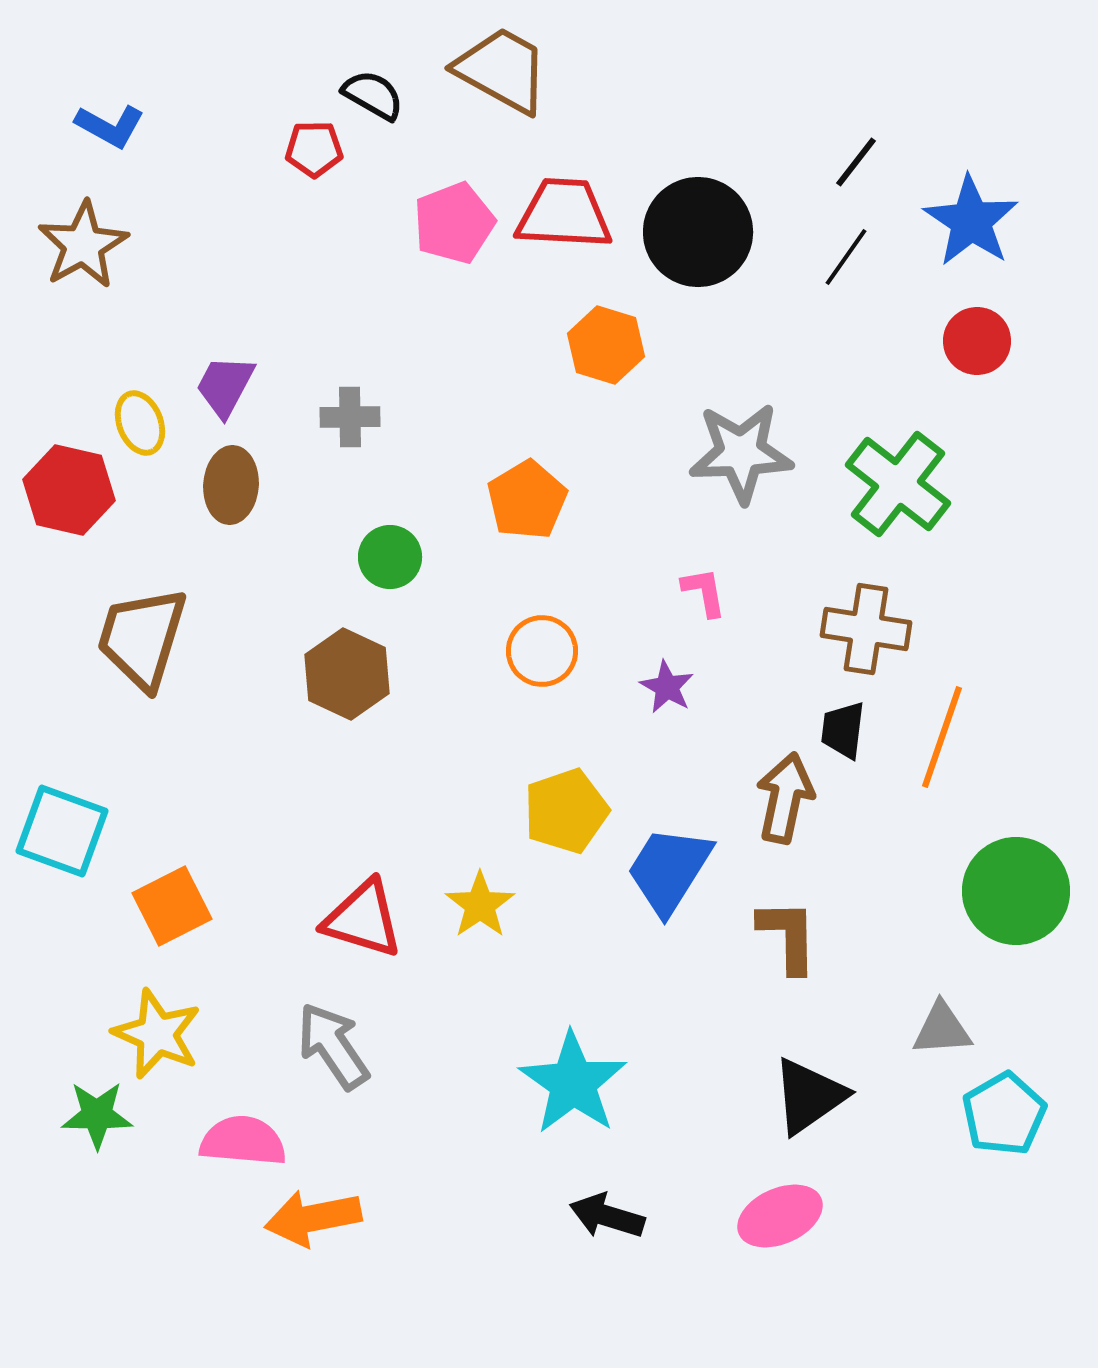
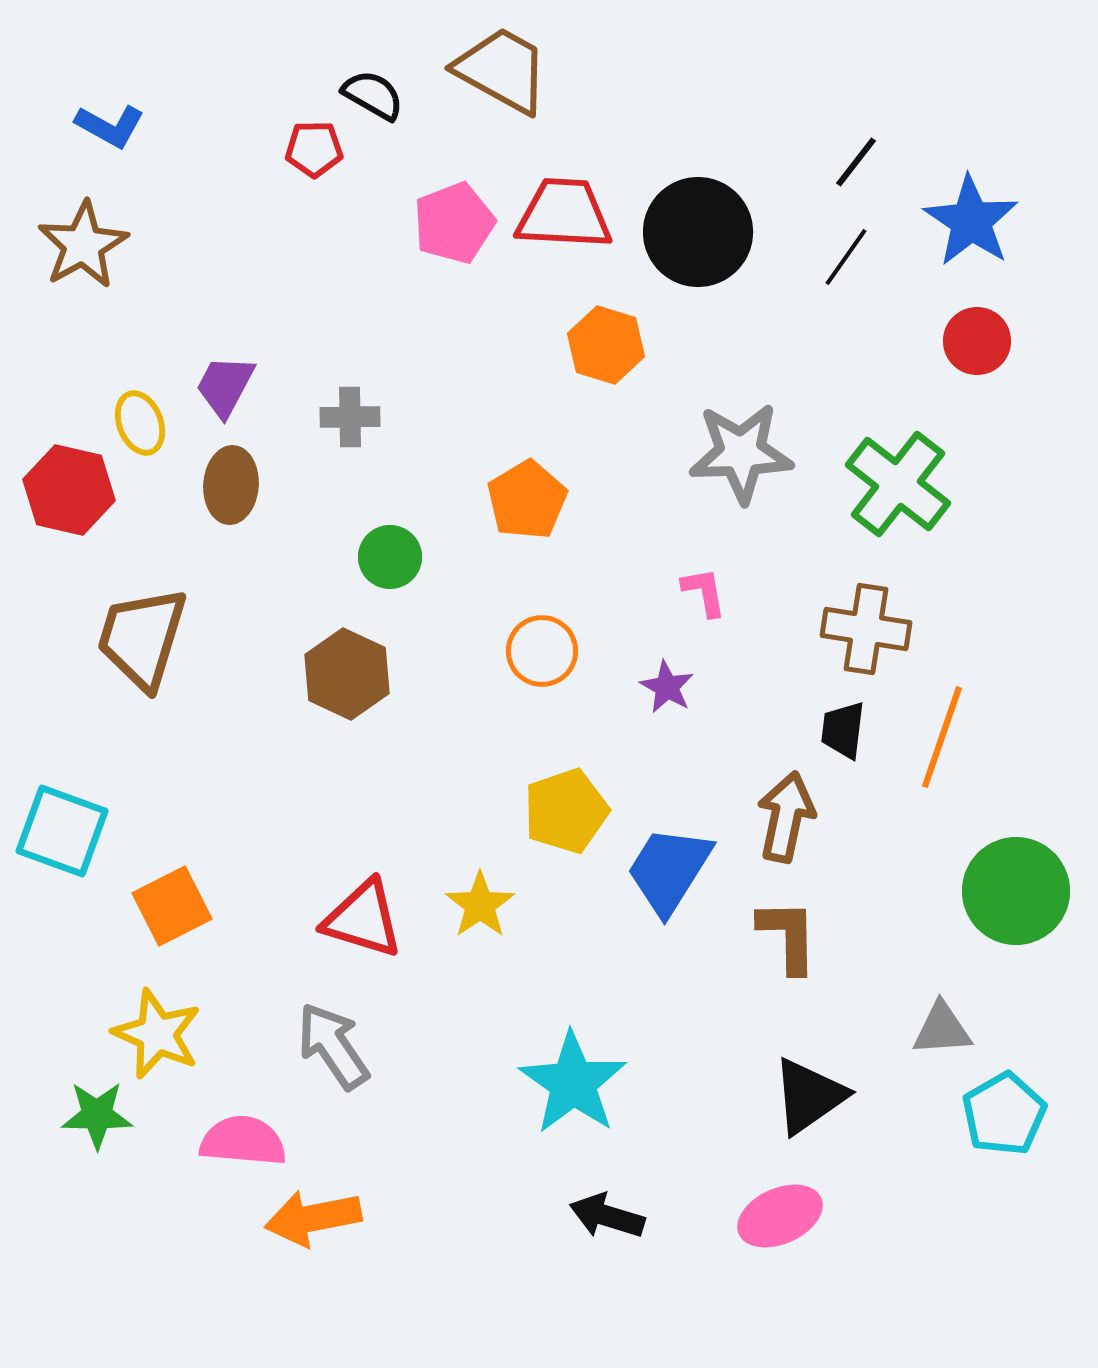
brown arrow at (785, 798): moved 1 px right, 19 px down
